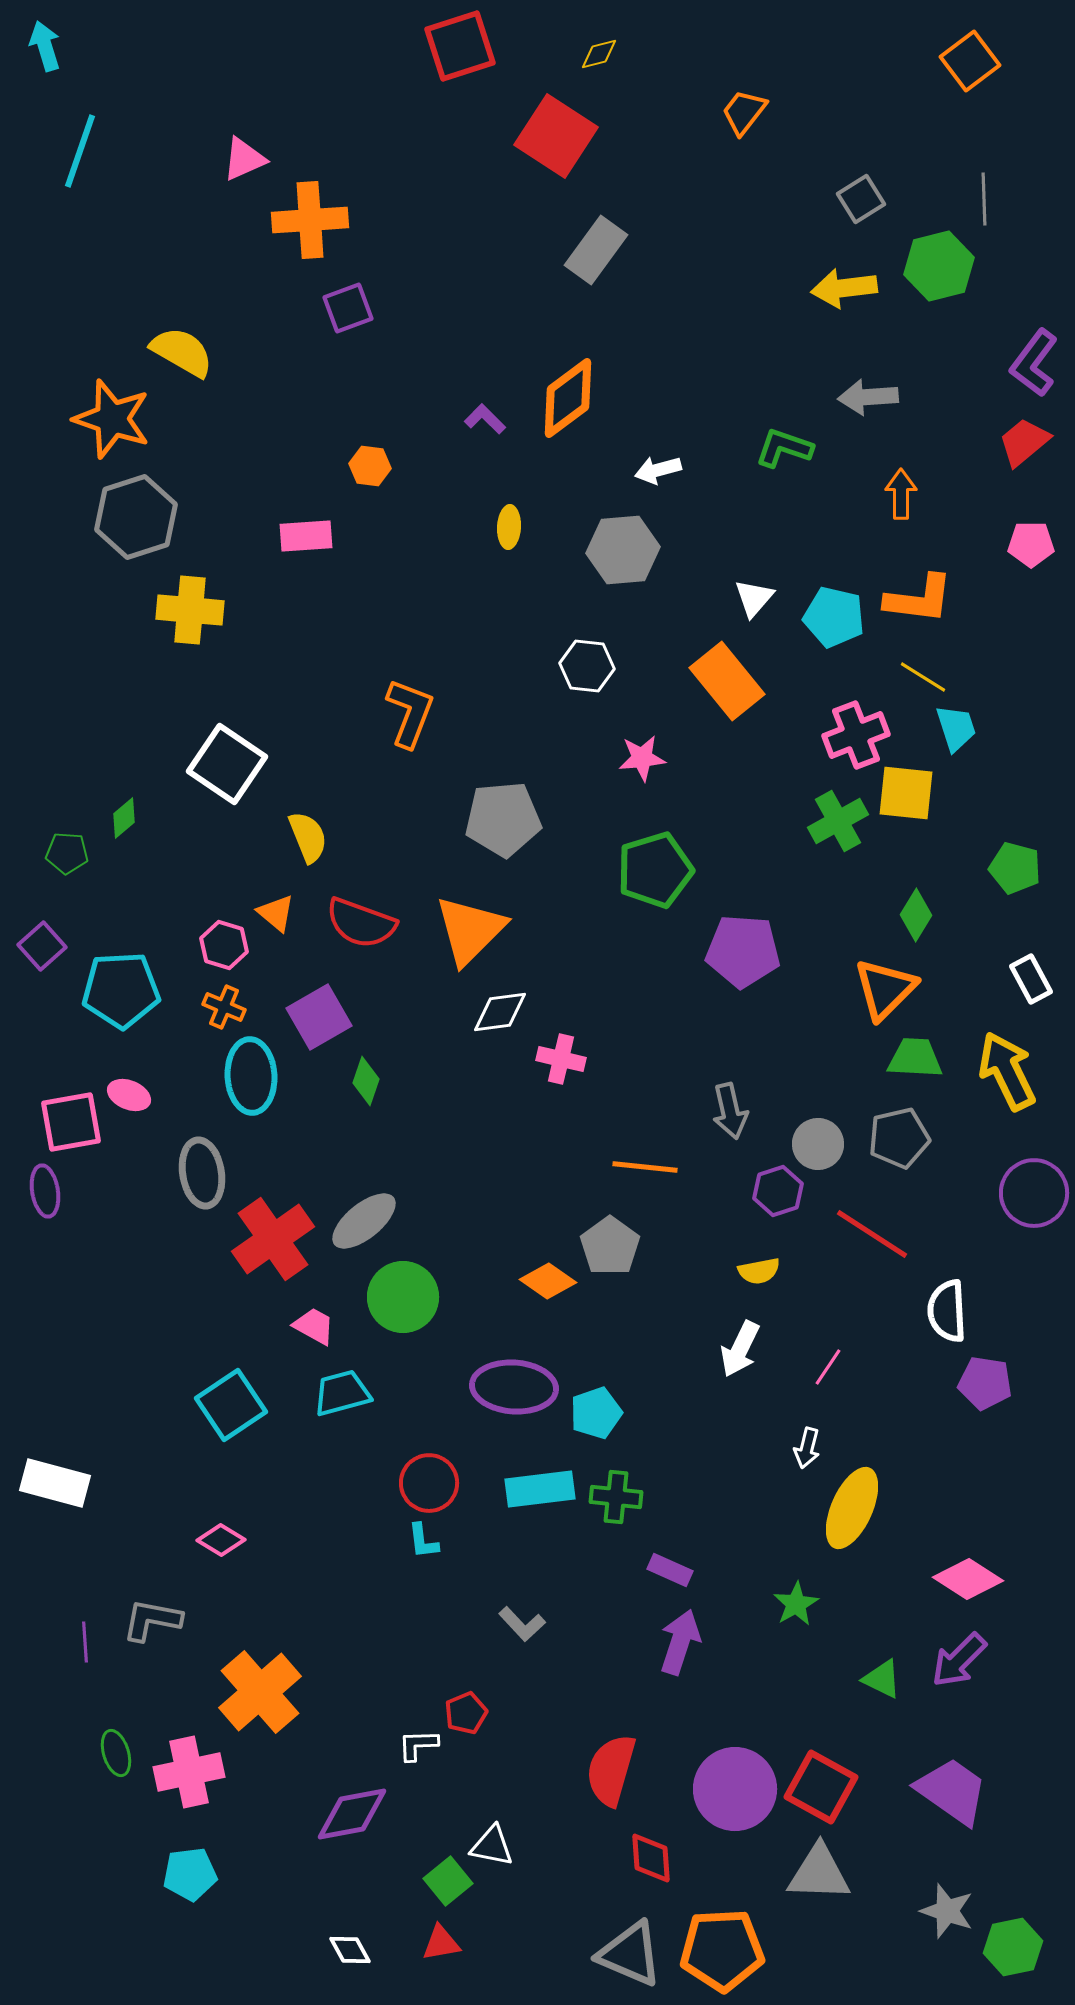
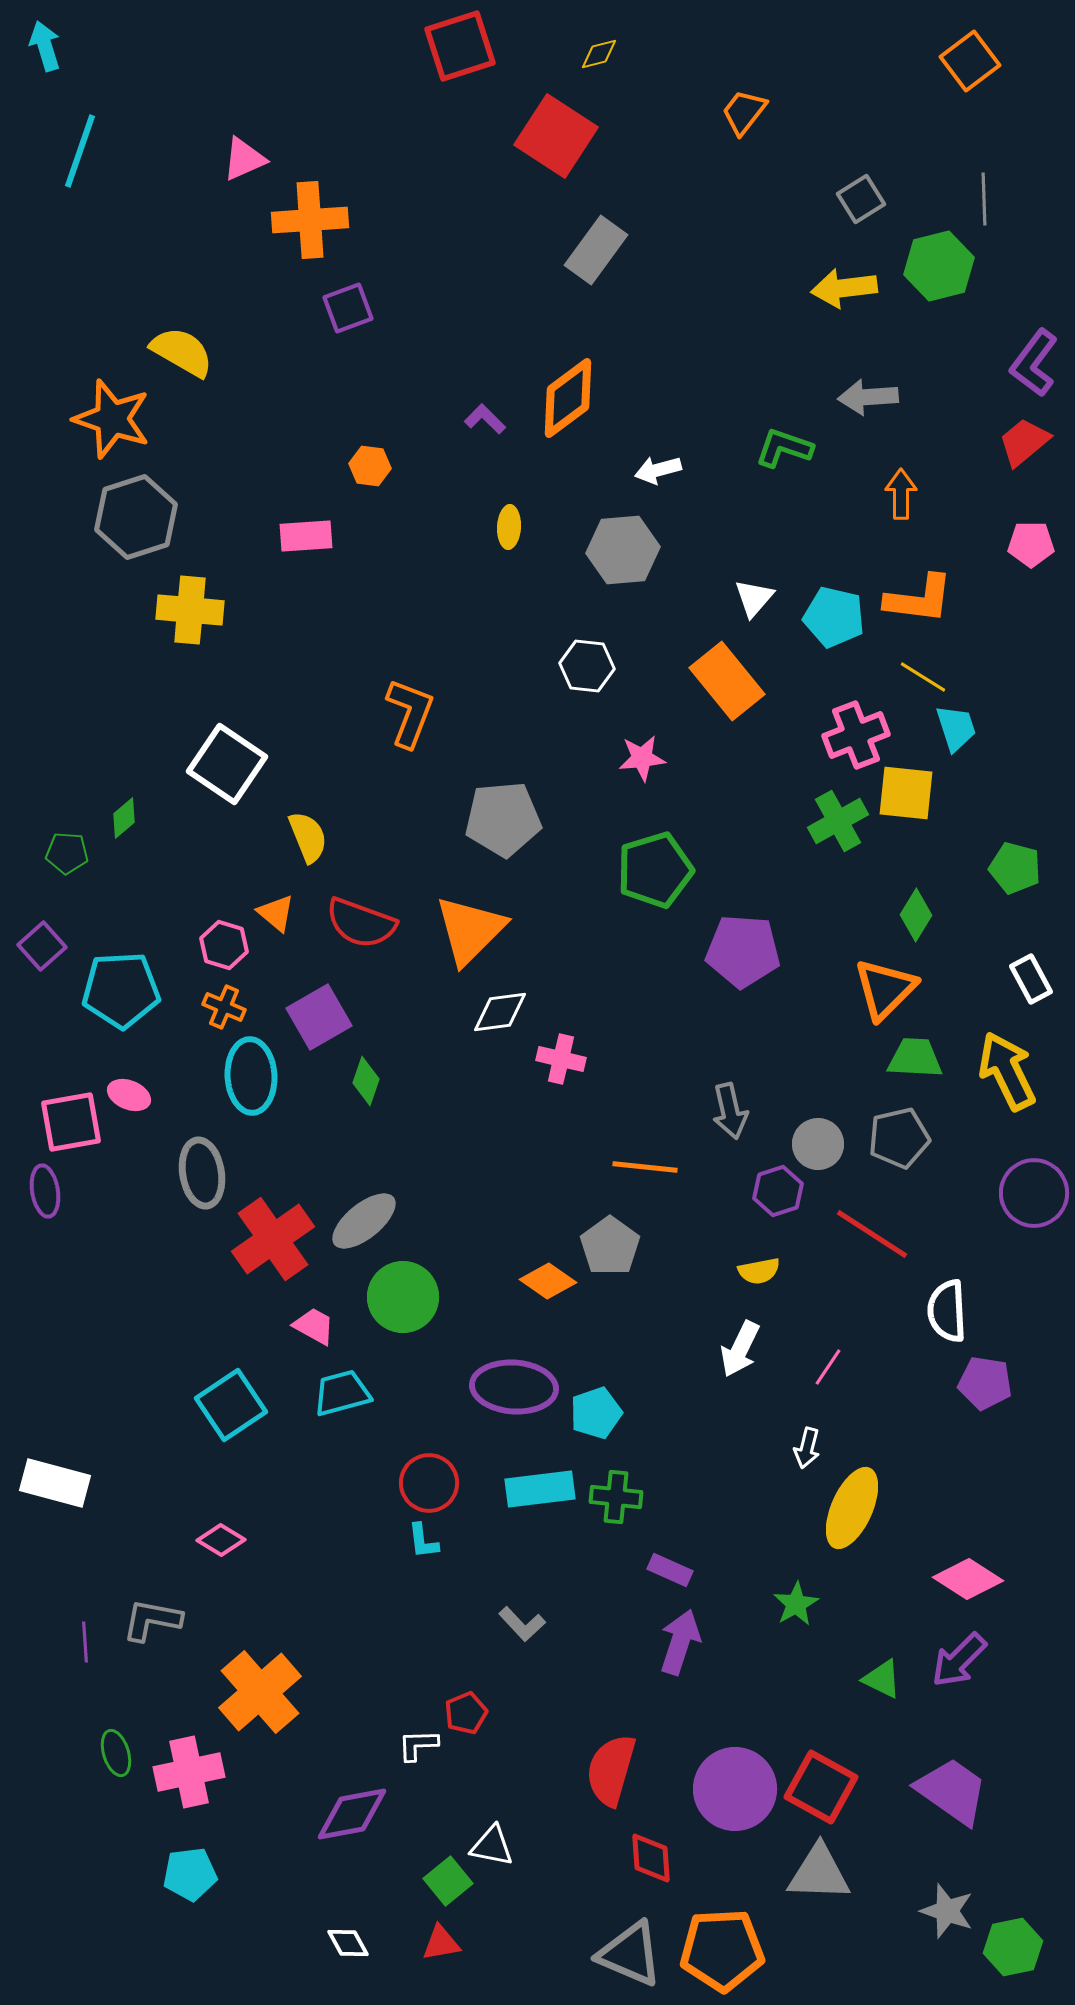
white diamond at (350, 1950): moved 2 px left, 7 px up
